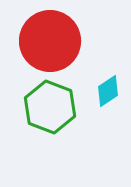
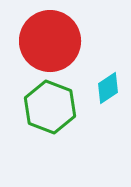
cyan diamond: moved 3 px up
